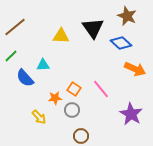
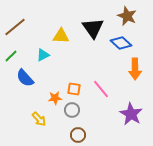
cyan triangle: moved 10 px up; rotated 24 degrees counterclockwise
orange arrow: rotated 65 degrees clockwise
orange square: rotated 24 degrees counterclockwise
yellow arrow: moved 2 px down
brown circle: moved 3 px left, 1 px up
